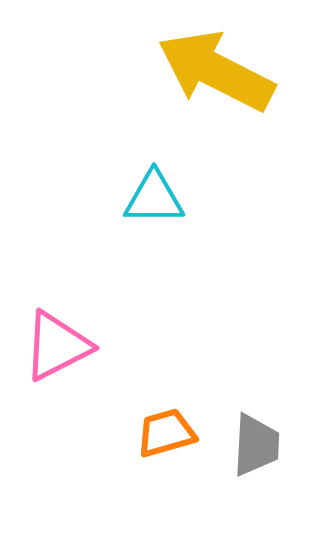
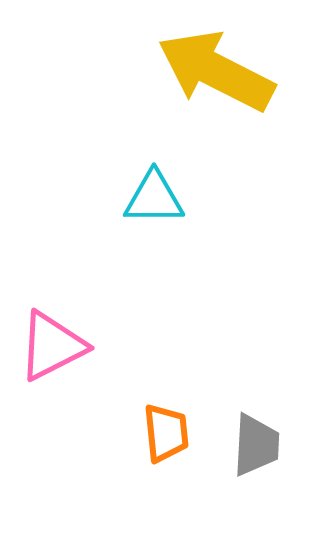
pink triangle: moved 5 px left
orange trapezoid: rotated 100 degrees clockwise
